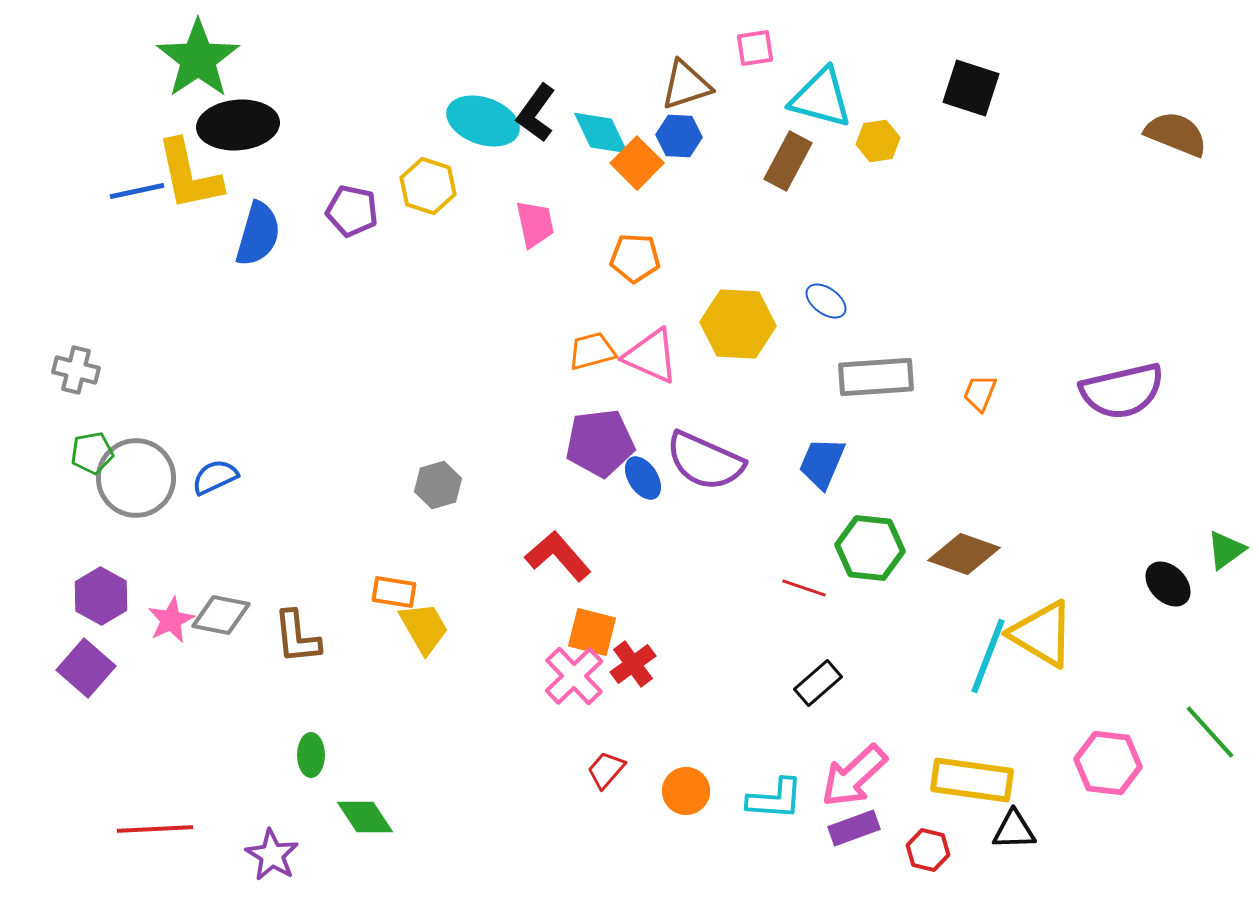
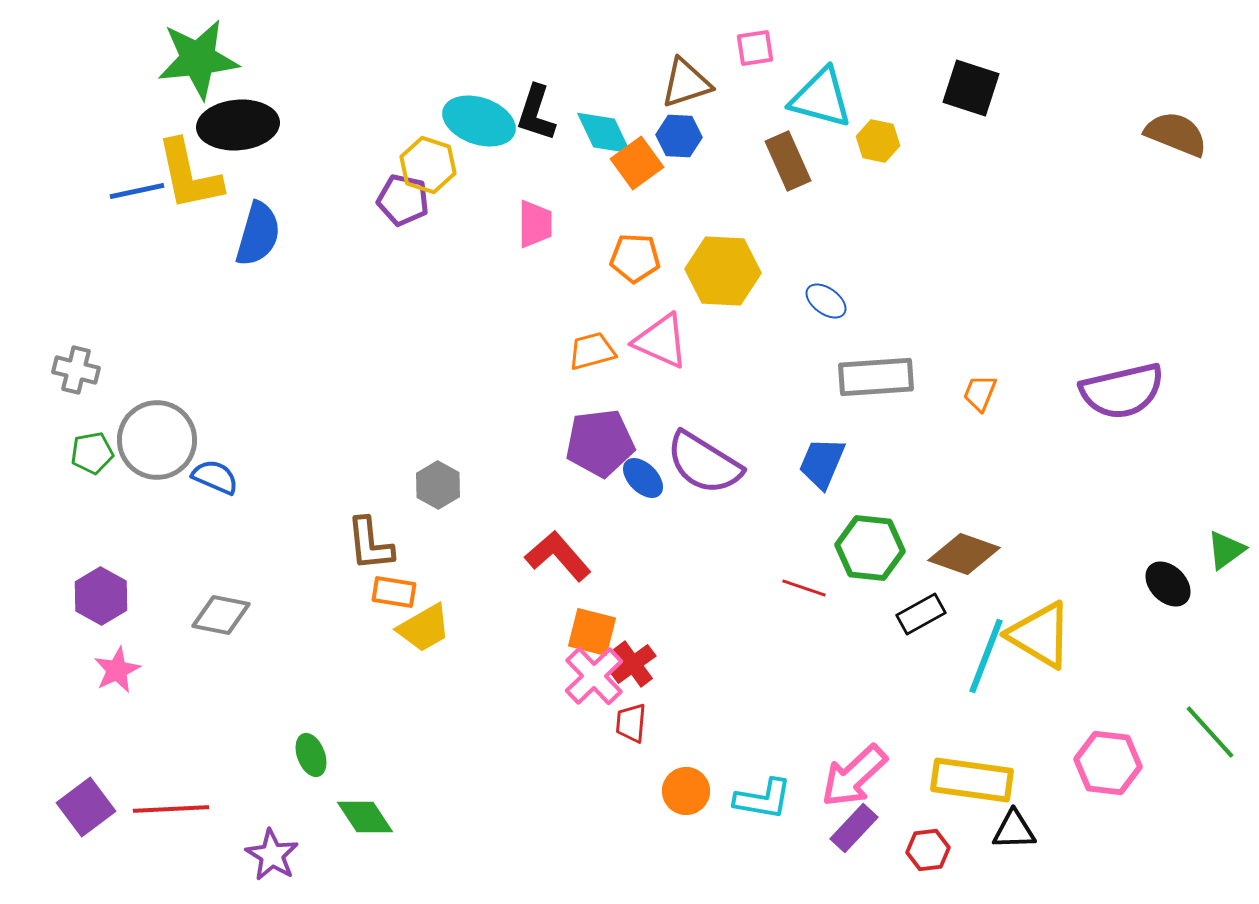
green star at (198, 59): rotated 28 degrees clockwise
brown triangle at (686, 85): moved 2 px up
black L-shape at (536, 113): rotated 18 degrees counterclockwise
cyan ellipse at (483, 121): moved 4 px left
cyan diamond at (601, 133): moved 3 px right
yellow hexagon at (878, 141): rotated 21 degrees clockwise
brown rectangle at (788, 161): rotated 52 degrees counterclockwise
orange square at (637, 163): rotated 9 degrees clockwise
yellow hexagon at (428, 186): moved 21 px up
purple pentagon at (352, 211): moved 51 px right, 11 px up
pink trapezoid at (535, 224): rotated 12 degrees clockwise
yellow hexagon at (738, 324): moved 15 px left, 53 px up
pink triangle at (651, 356): moved 10 px right, 15 px up
purple semicircle at (705, 461): moved 1 px left, 2 px down; rotated 8 degrees clockwise
blue semicircle at (215, 477): rotated 48 degrees clockwise
gray circle at (136, 478): moved 21 px right, 38 px up
blue ellipse at (643, 478): rotated 12 degrees counterclockwise
gray hexagon at (438, 485): rotated 15 degrees counterclockwise
pink star at (171, 620): moved 54 px left, 50 px down
yellow trapezoid at (424, 628): rotated 90 degrees clockwise
yellow triangle at (1042, 634): moved 2 px left, 1 px down
brown L-shape at (297, 637): moved 73 px right, 93 px up
cyan line at (988, 656): moved 2 px left
purple square at (86, 668): moved 139 px down; rotated 12 degrees clockwise
pink cross at (574, 676): moved 20 px right
black rectangle at (818, 683): moved 103 px right, 69 px up; rotated 12 degrees clockwise
green ellipse at (311, 755): rotated 21 degrees counterclockwise
red trapezoid at (606, 770): moved 25 px right, 47 px up; rotated 36 degrees counterclockwise
cyan L-shape at (775, 799): moved 12 px left; rotated 6 degrees clockwise
purple rectangle at (854, 828): rotated 27 degrees counterclockwise
red line at (155, 829): moved 16 px right, 20 px up
red hexagon at (928, 850): rotated 21 degrees counterclockwise
